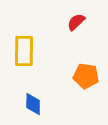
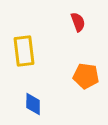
red semicircle: moved 2 px right; rotated 114 degrees clockwise
yellow rectangle: rotated 8 degrees counterclockwise
